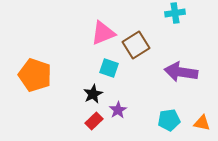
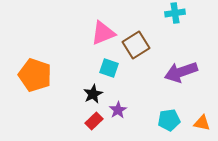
purple arrow: rotated 28 degrees counterclockwise
